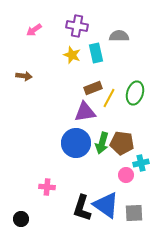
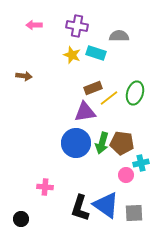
pink arrow: moved 5 px up; rotated 35 degrees clockwise
cyan rectangle: rotated 60 degrees counterclockwise
yellow line: rotated 24 degrees clockwise
pink cross: moved 2 px left
black L-shape: moved 2 px left
